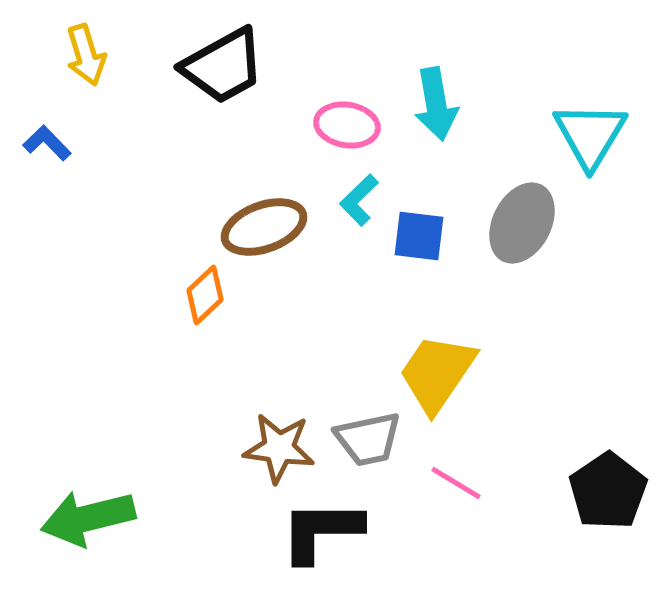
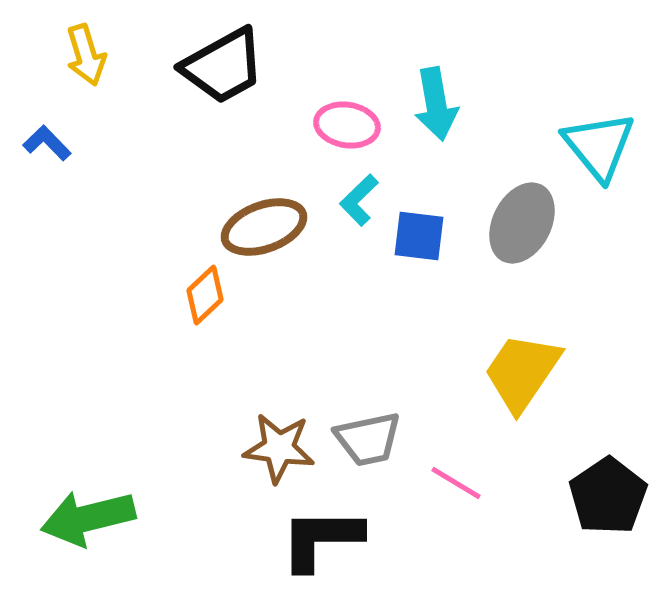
cyan triangle: moved 9 px right, 11 px down; rotated 10 degrees counterclockwise
yellow trapezoid: moved 85 px right, 1 px up
black pentagon: moved 5 px down
black L-shape: moved 8 px down
